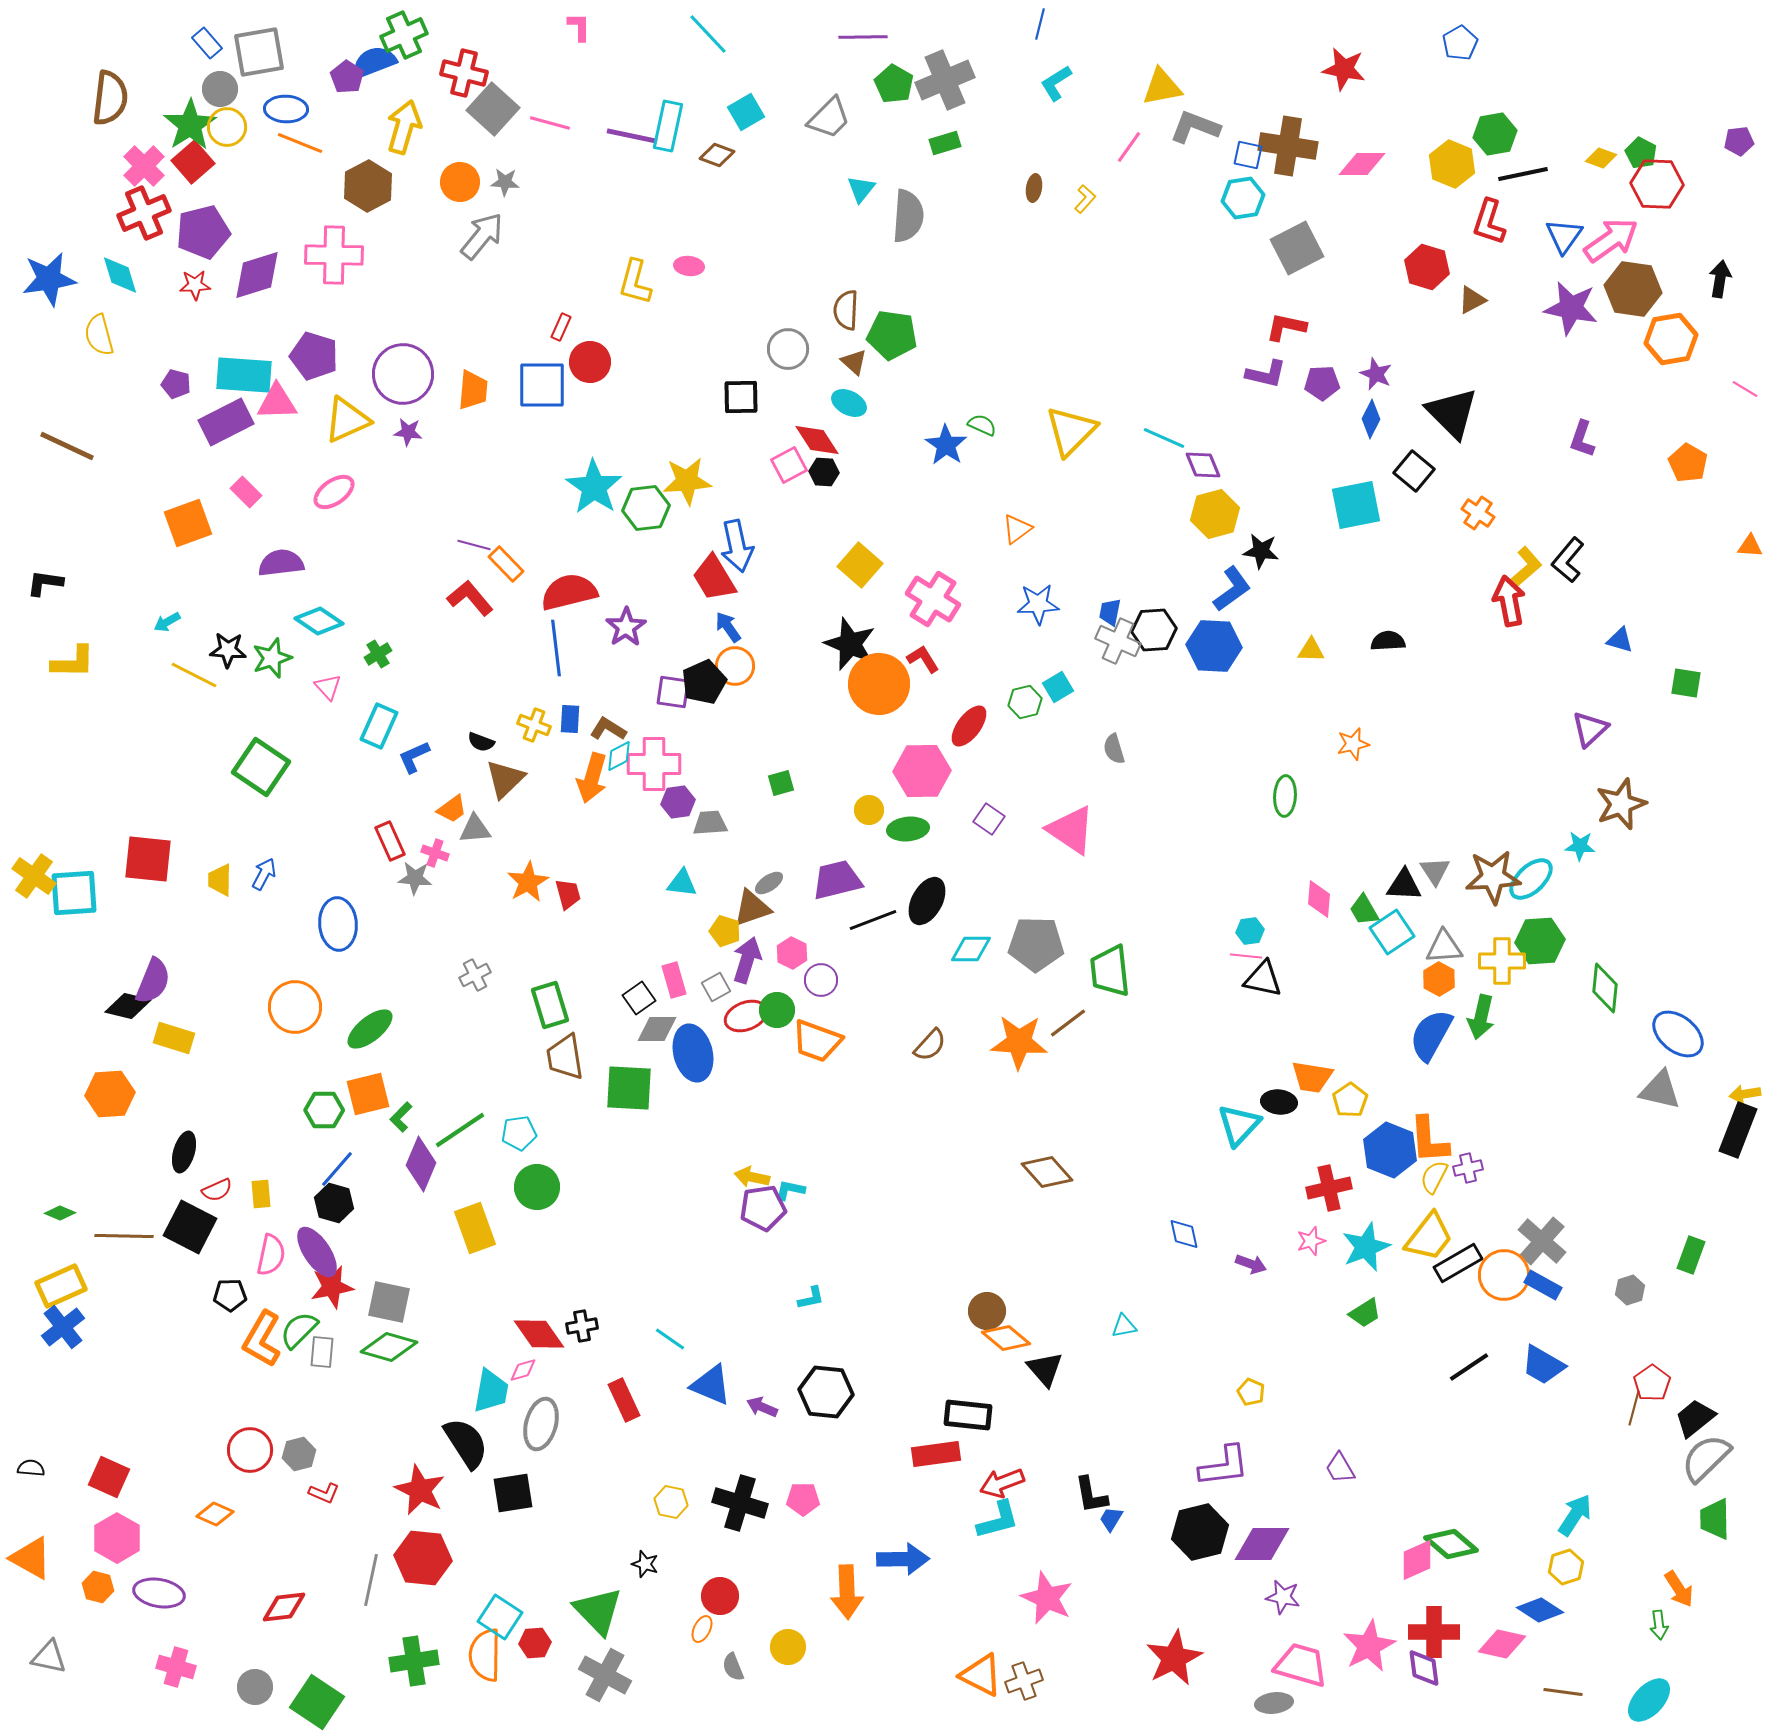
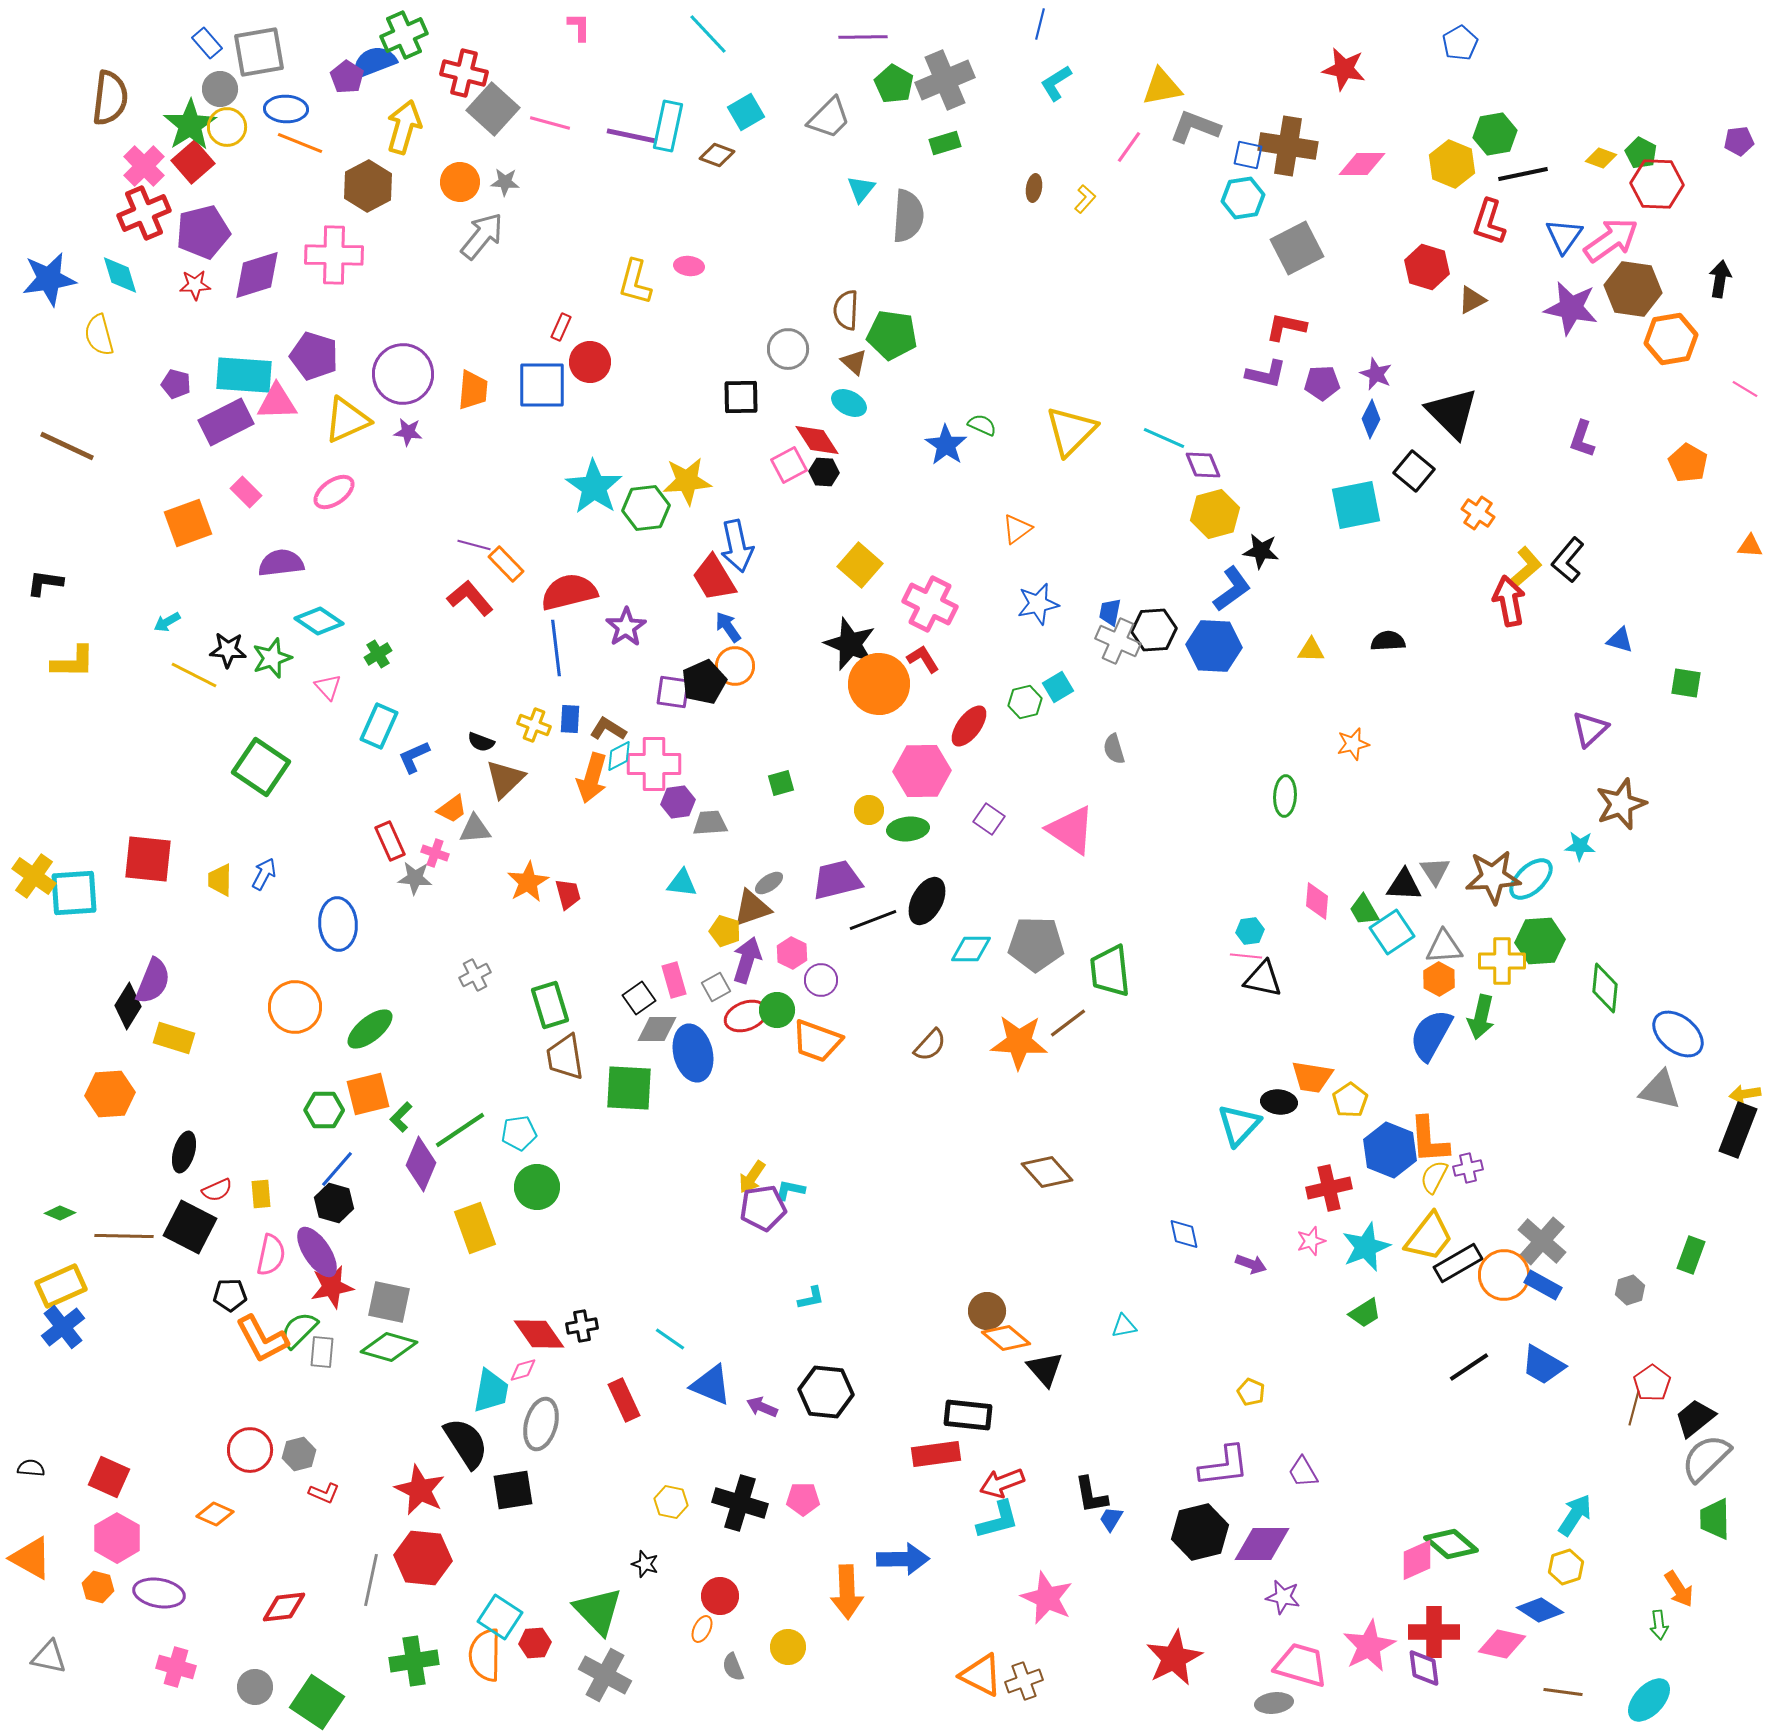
pink cross at (933, 599): moved 3 px left, 5 px down; rotated 6 degrees counterclockwise
blue star at (1038, 604): rotated 9 degrees counterclockwise
pink diamond at (1319, 899): moved 2 px left, 2 px down
black diamond at (128, 1006): rotated 72 degrees counterclockwise
yellow arrow at (752, 1177): rotated 68 degrees counterclockwise
orange L-shape at (262, 1339): rotated 58 degrees counterclockwise
purple trapezoid at (1340, 1468): moved 37 px left, 4 px down
black square at (513, 1493): moved 3 px up
